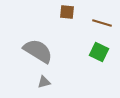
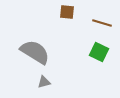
gray semicircle: moved 3 px left, 1 px down
